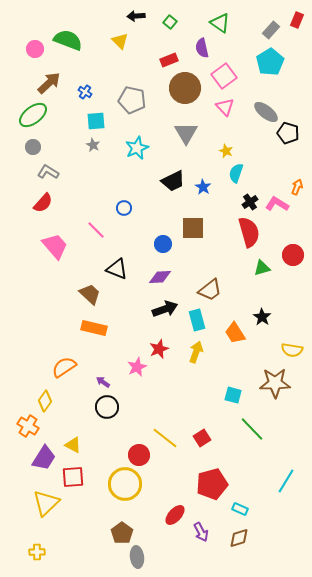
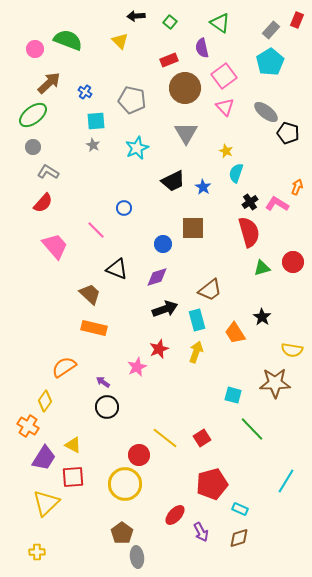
red circle at (293, 255): moved 7 px down
purple diamond at (160, 277): moved 3 px left; rotated 15 degrees counterclockwise
